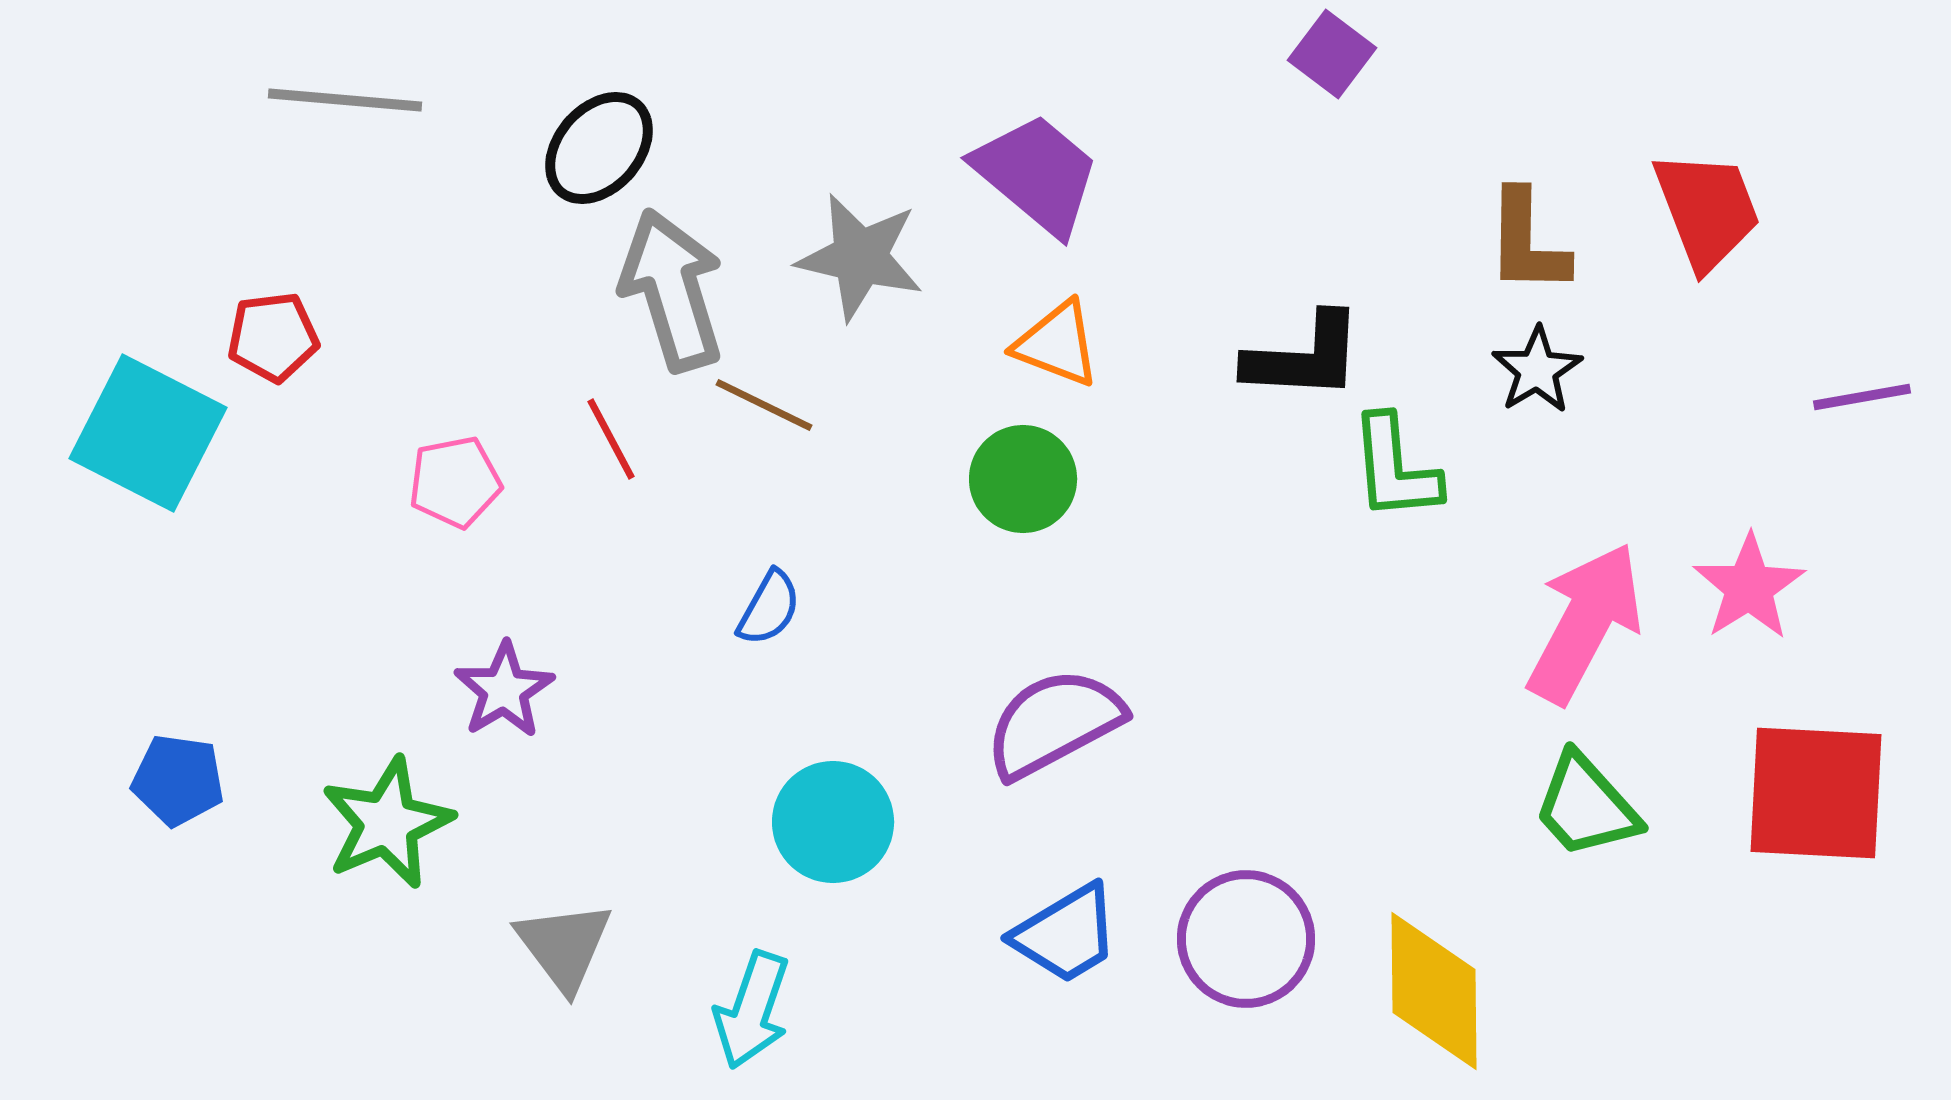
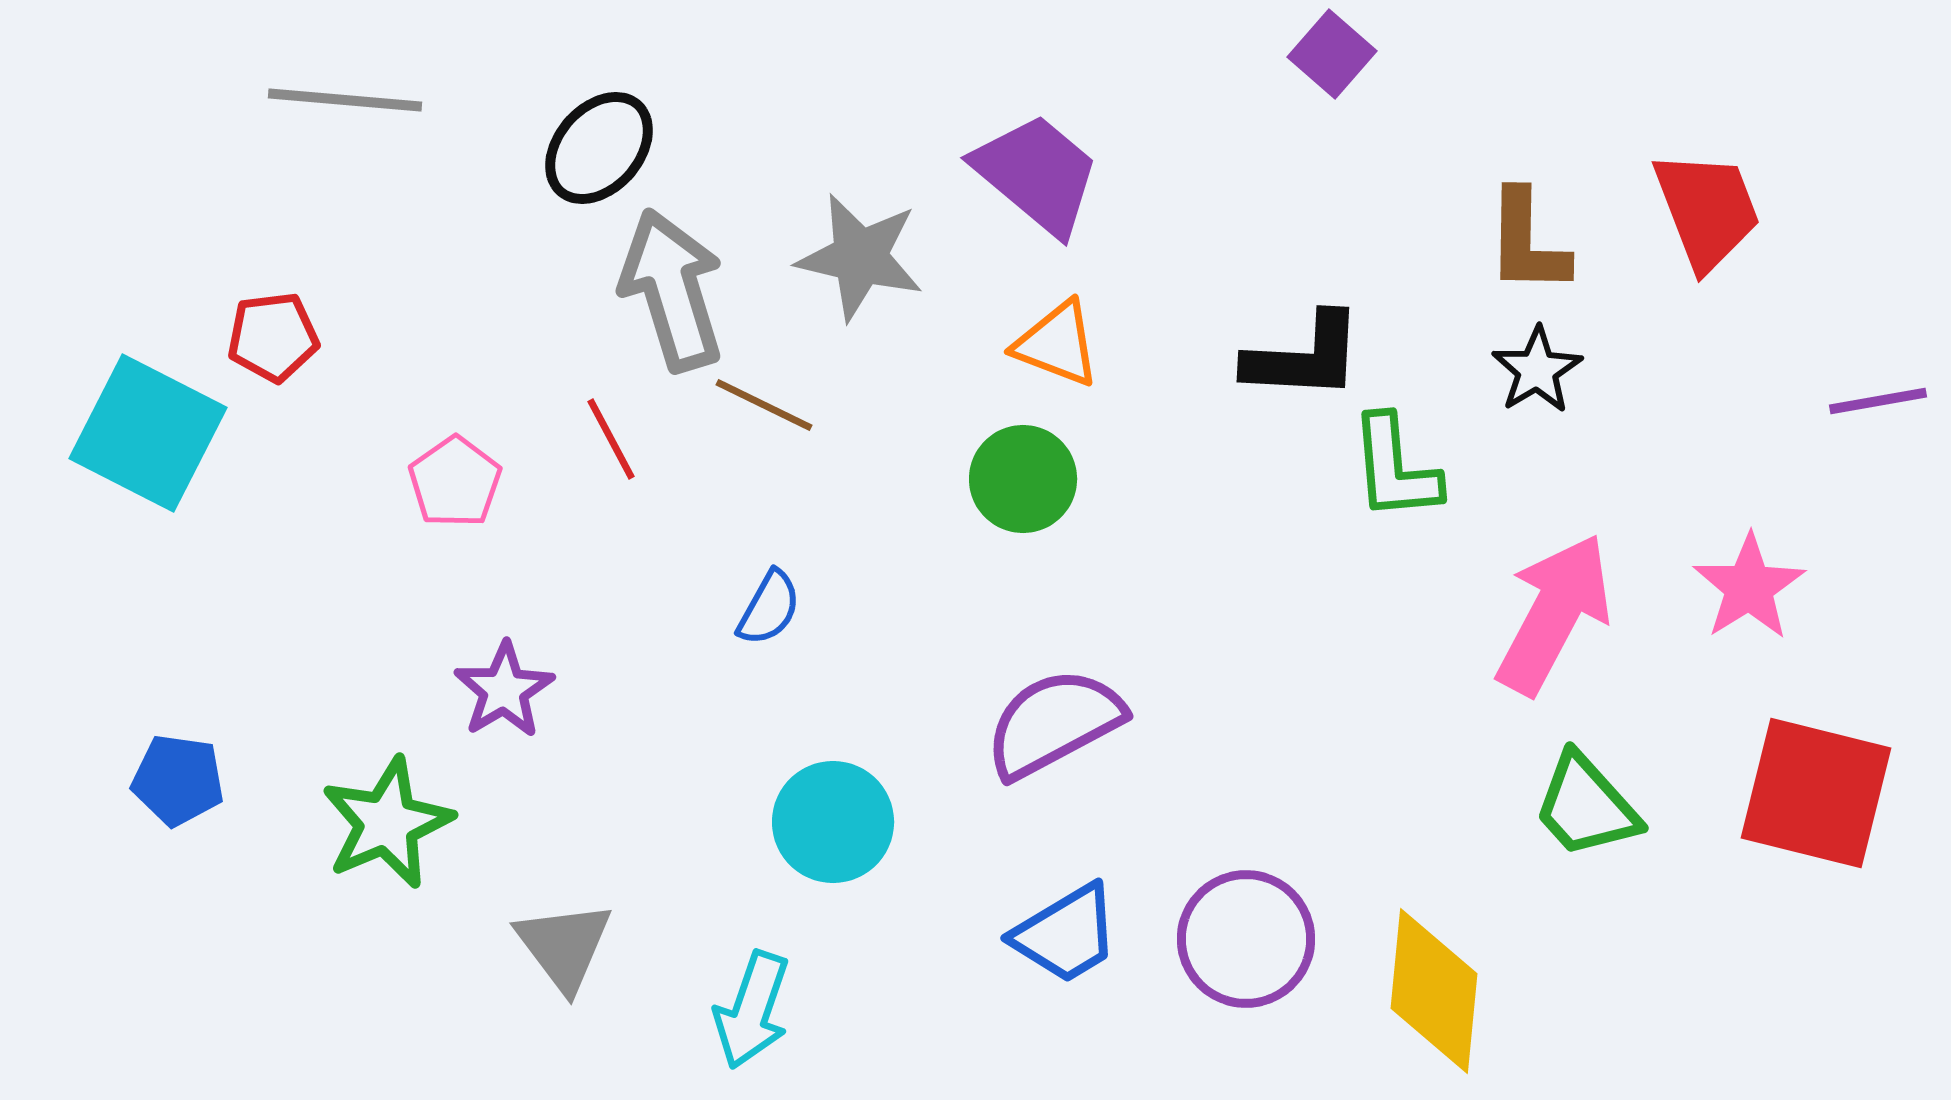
purple square: rotated 4 degrees clockwise
purple line: moved 16 px right, 4 px down
pink pentagon: rotated 24 degrees counterclockwise
pink arrow: moved 31 px left, 9 px up
red square: rotated 11 degrees clockwise
yellow diamond: rotated 6 degrees clockwise
